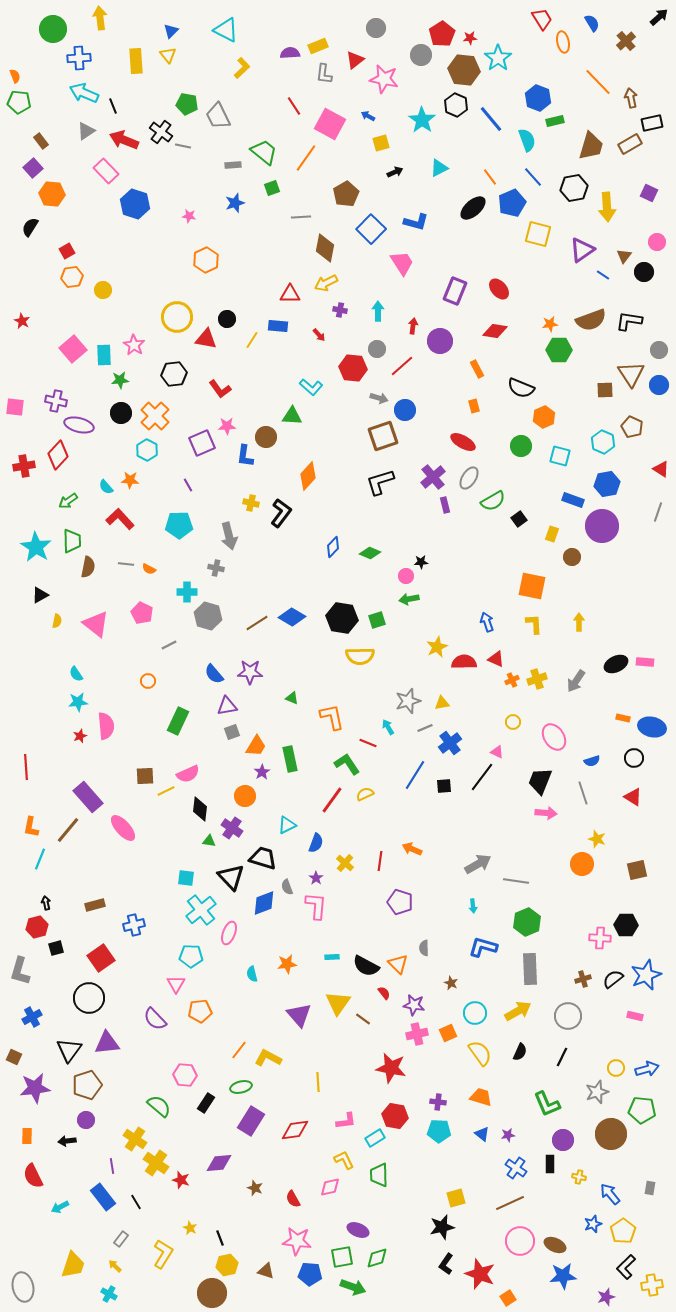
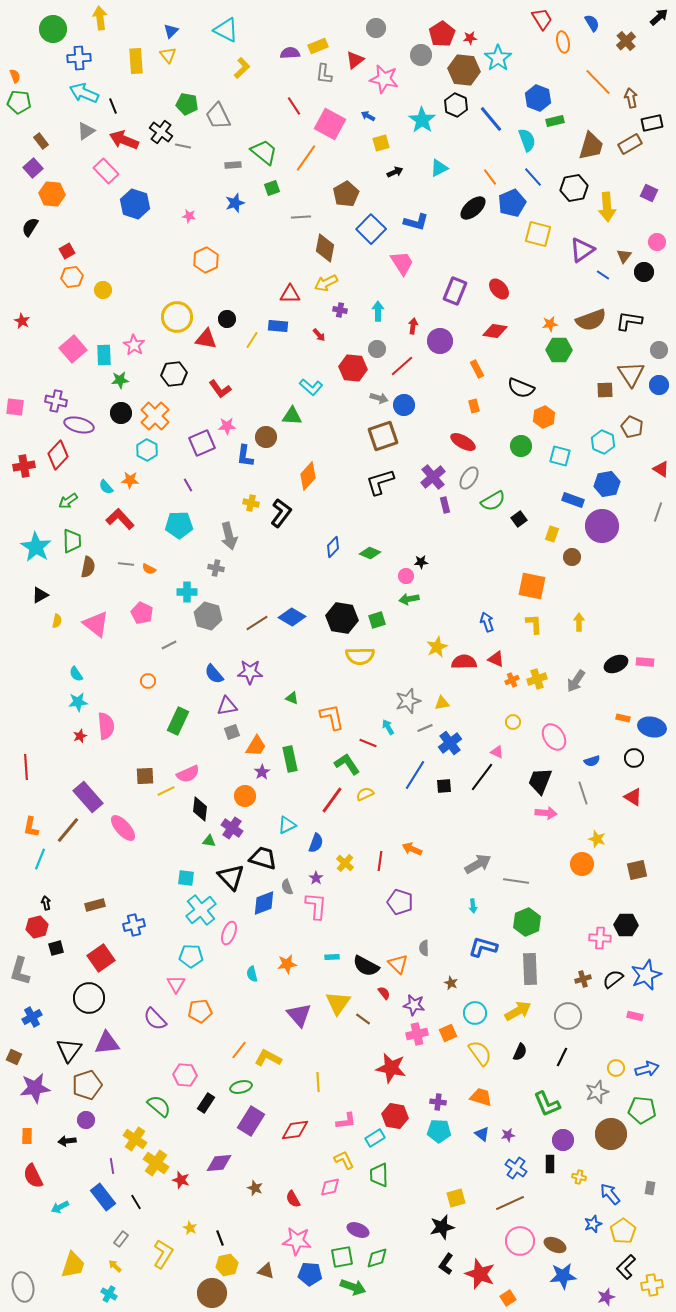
blue circle at (405, 410): moved 1 px left, 5 px up
